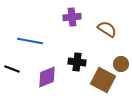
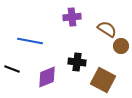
brown circle: moved 18 px up
